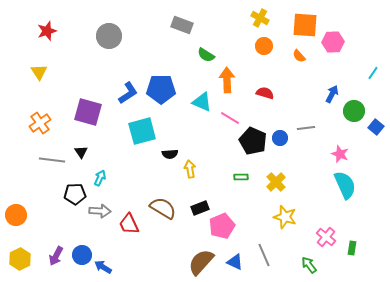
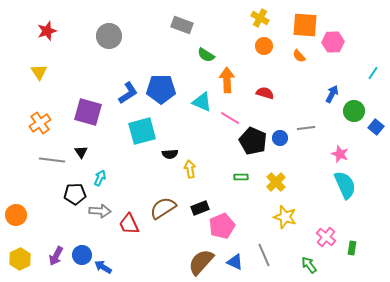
brown semicircle at (163, 208): rotated 64 degrees counterclockwise
